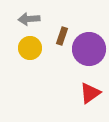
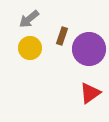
gray arrow: rotated 35 degrees counterclockwise
